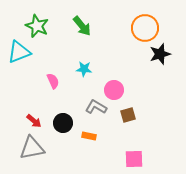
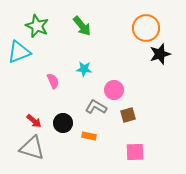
orange circle: moved 1 px right
gray triangle: rotated 28 degrees clockwise
pink square: moved 1 px right, 7 px up
